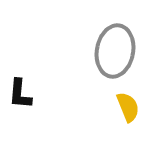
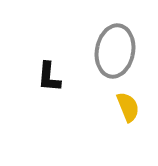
black L-shape: moved 29 px right, 17 px up
